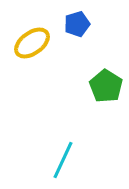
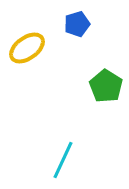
yellow ellipse: moved 5 px left, 5 px down
